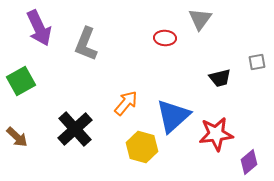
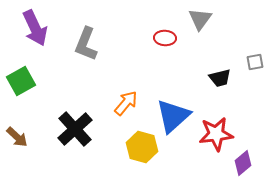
purple arrow: moved 4 px left
gray square: moved 2 px left
purple diamond: moved 6 px left, 1 px down
